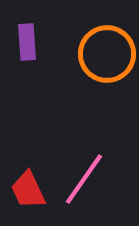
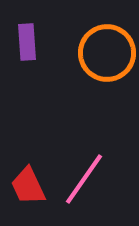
orange circle: moved 1 px up
red trapezoid: moved 4 px up
